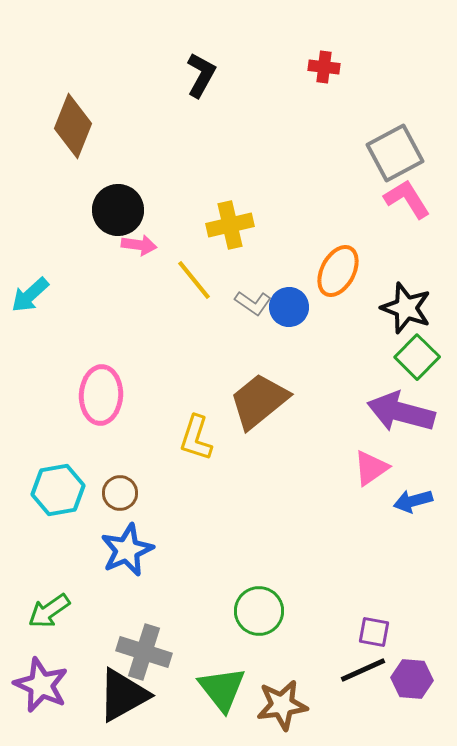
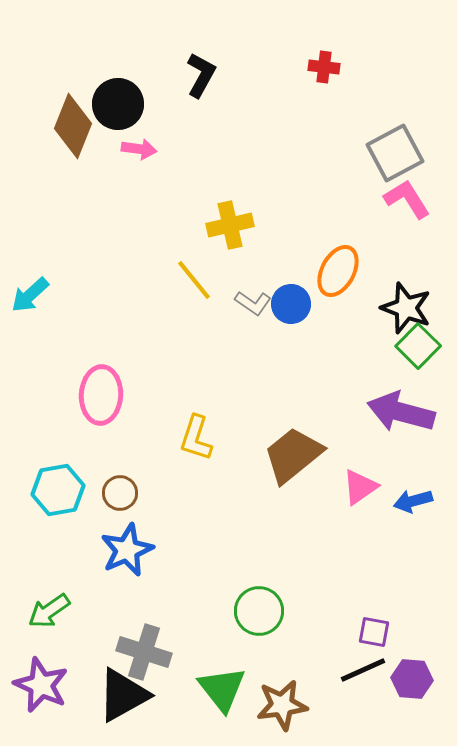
black circle: moved 106 px up
pink arrow: moved 96 px up
blue circle: moved 2 px right, 3 px up
green square: moved 1 px right, 11 px up
brown trapezoid: moved 34 px right, 54 px down
pink triangle: moved 11 px left, 19 px down
